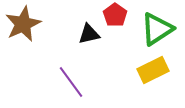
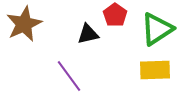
brown star: moved 1 px right
black triangle: moved 1 px left
yellow rectangle: moved 2 px right; rotated 24 degrees clockwise
purple line: moved 2 px left, 6 px up
